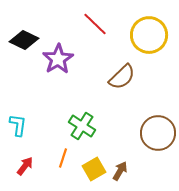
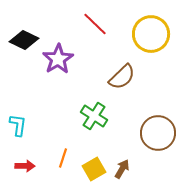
yellow circle: moved 2 px right, 1 px up
green cross: moved 12 px right, 10 px up
red arrow: rotated 54 degrees clockwise
brown arrow: moved 2 px right, 2 px up
